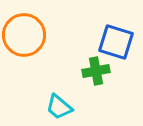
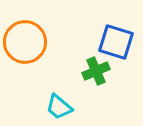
orange circle: moved 1 px right, 7 px down
green cross: rotated 12 degrees counterclockwise
